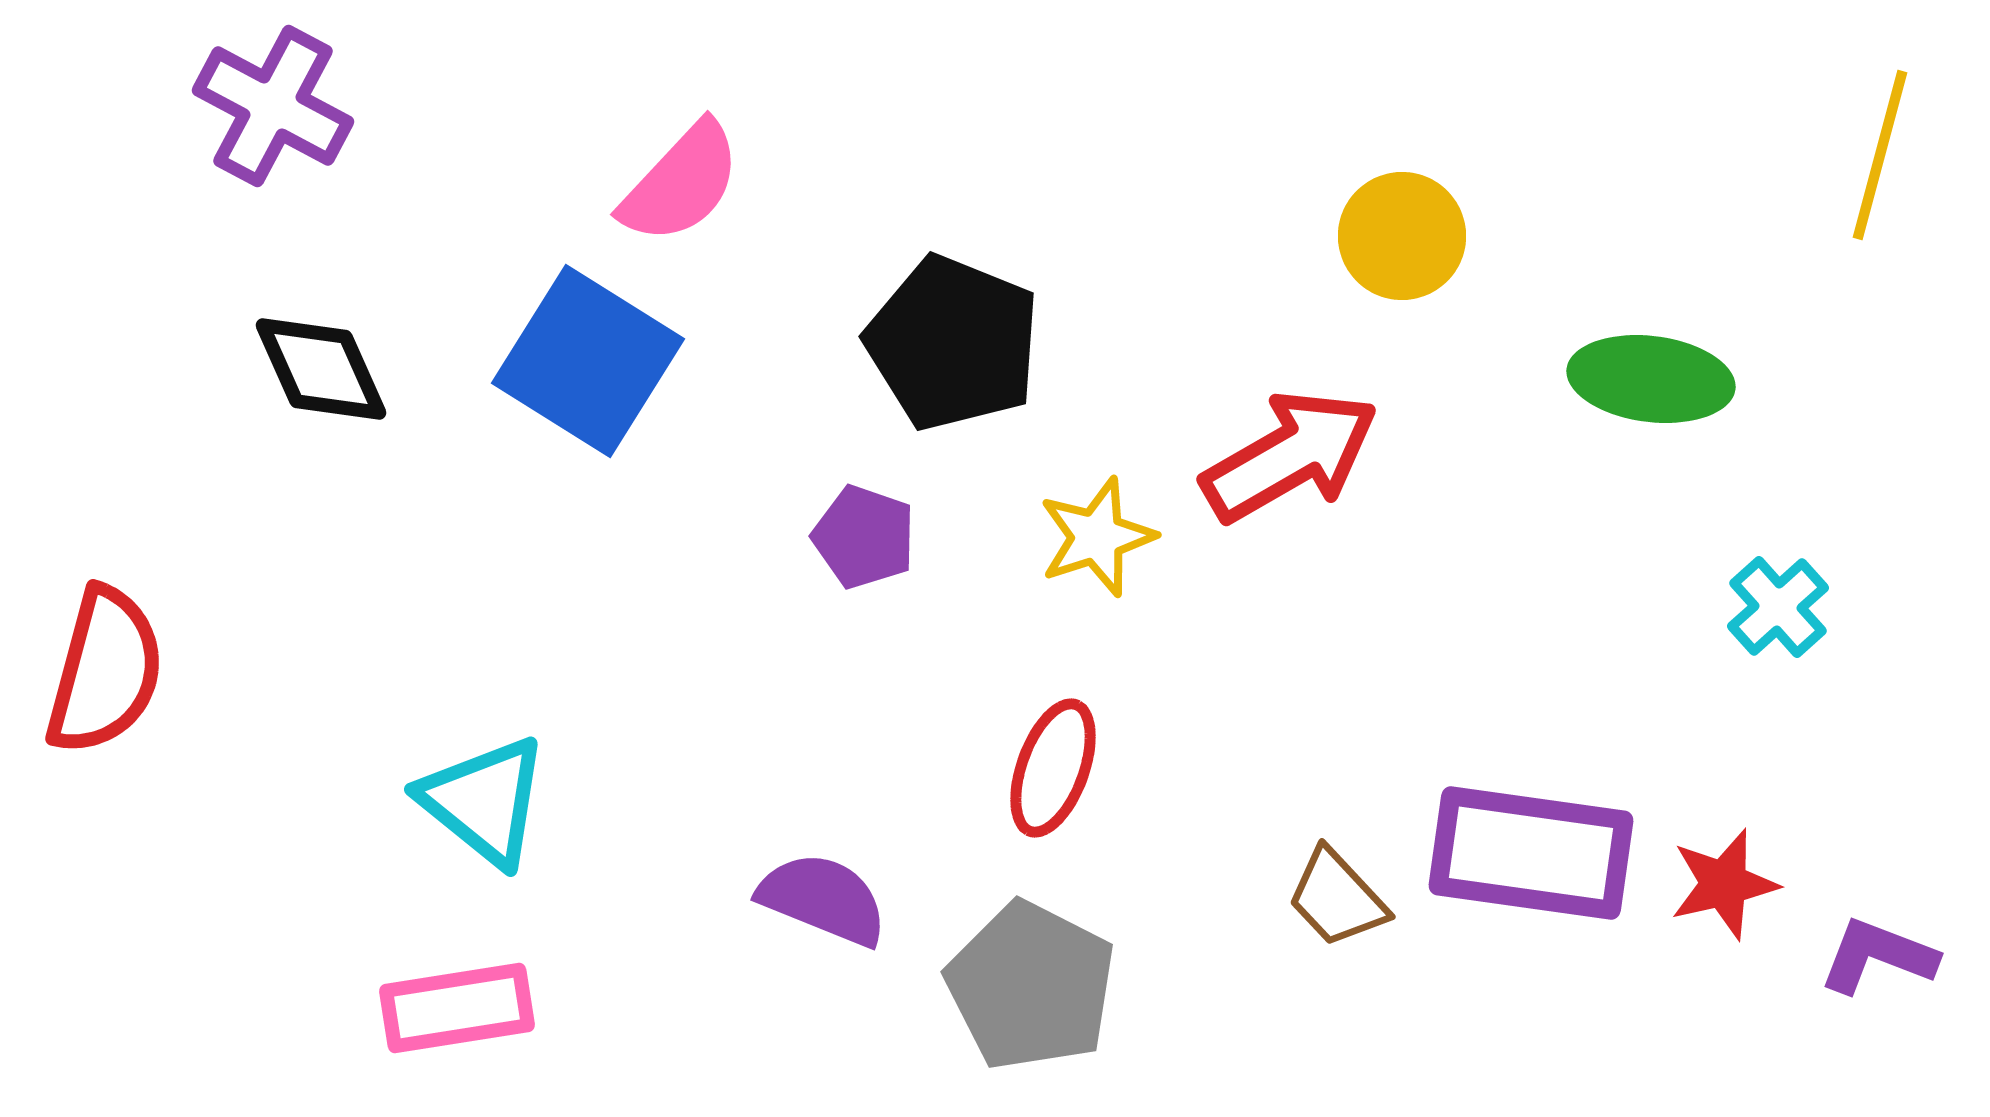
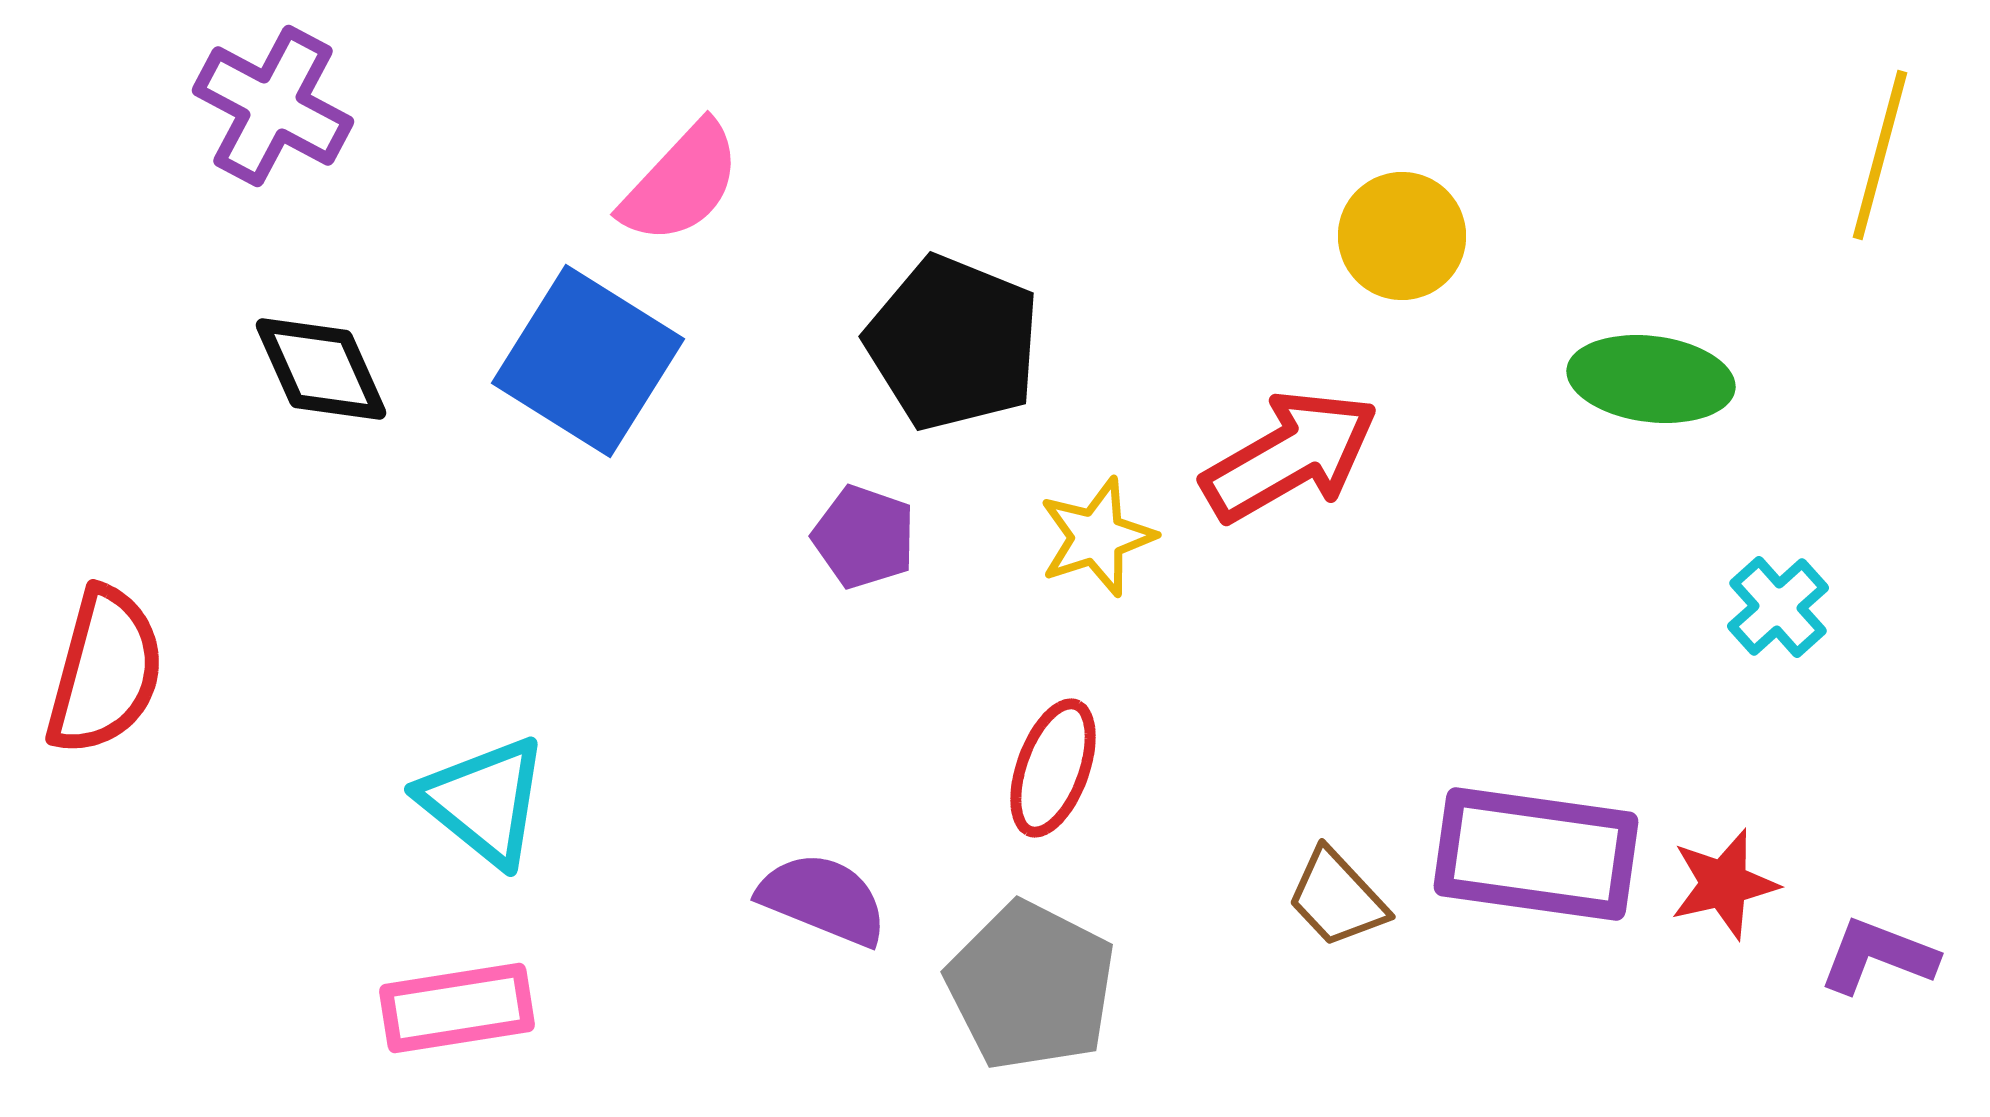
purple rectangle: moved 5 px right, 1 px down
